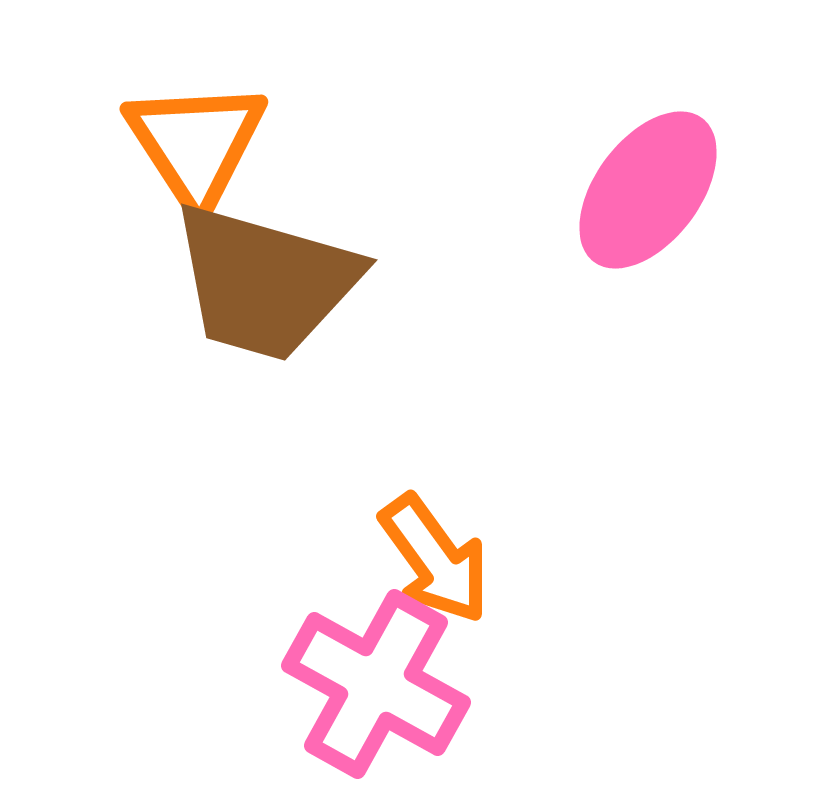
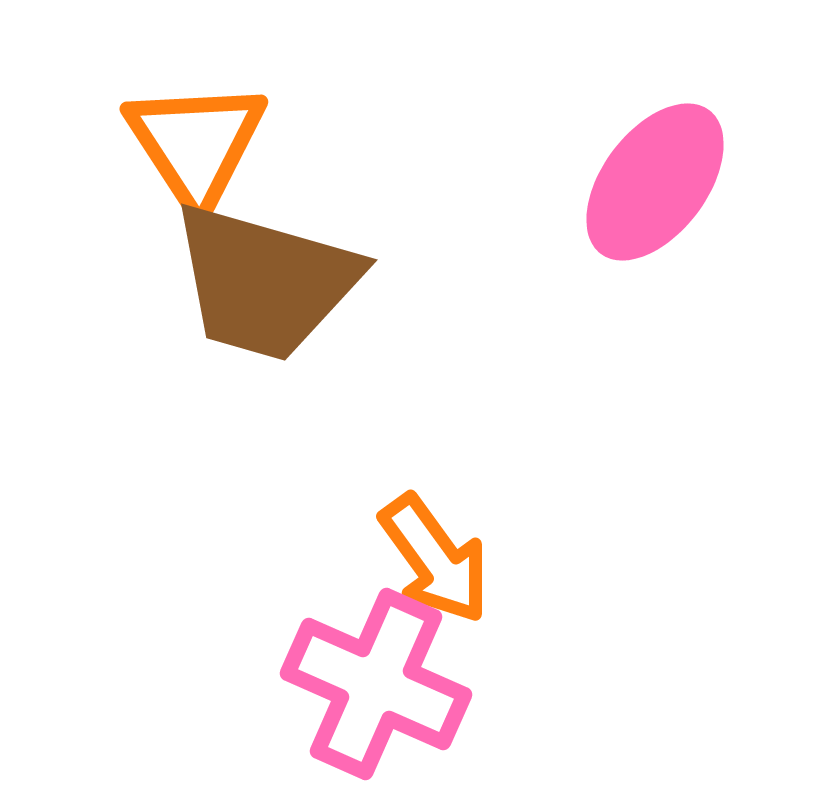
pink ellipse: moved 7 px right, 8 px up
pink cross: rotated 5 degrees counterclockwise
